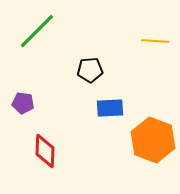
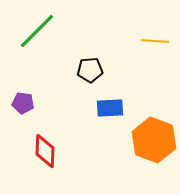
orange hexagon: moved 1 px right
